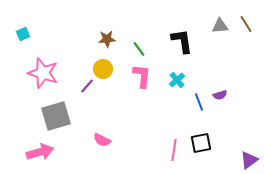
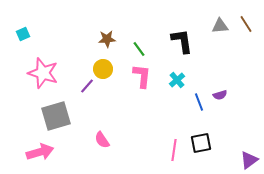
pink semicircle: rotated 30 degrees clockwise
